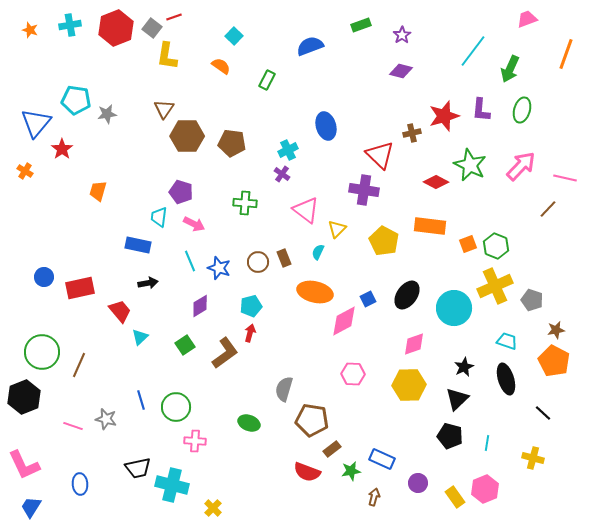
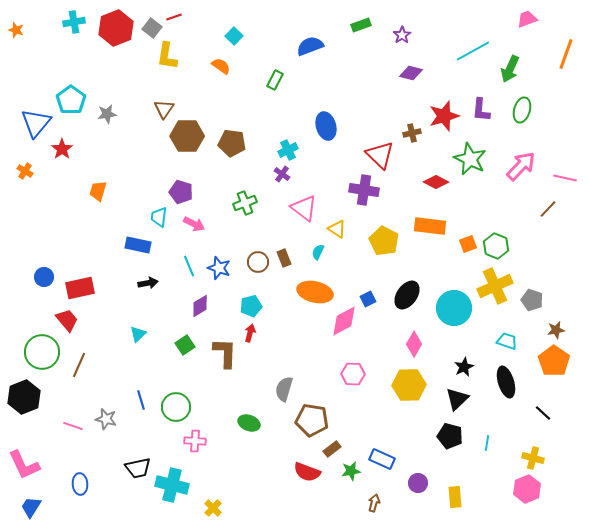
cyan cross at (70, 25): moved 4 px right, 3 px up
orange star at (30, 30): moved 14 px left
cyan line at (473, 51): rotated 24 degrees clockwise
purple diamond at (401, 71): moved 10 px right, 2 px down
green rectangle at (267, 80): moved 8 px right
cyan pentagon at (76, 100): moved 5 px left; rotated 28 degrees clockwise
green star at (470, 165): moved 6 px up
green cross at (245, 203): rotated 25 degrees counterclockwise
pink triangle at (306, 210): moved 2 px left, 2 px up
yellow triangle at (337, 229): rotated 42 degrees counterclockwise
cyan line at (190, 261): moved 1 px left, 5 px down
red trapezoid at (120, 311): moved 53 px left, 9 px down
cyan triangle at (140, 337): moved 2 px left, 3 px up
pink diamond at (414, 344): rotated 40 degrees counterclockwise
brown L-shape at (225, 353): rotated 52 degrees counterclockwise
orange pentagon at (554, 361): rotated 8 degrees clockwise
black ellipse at (506, 379): moved 3 px down
pink hexagon at (485, 489): moved 42 px right
brown arrow at (374, 497): moved 6 px down
yellow rectangle at (455, 497): rotated 30 degrees clockwise
